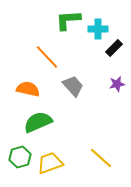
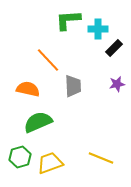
orange line: moved 1 px right, 3 px down
gray trapezoid: rotated 40 degrees clockwise
yellow line: rotated 20 degrees counterclockwise
